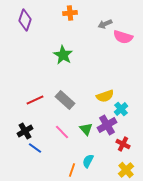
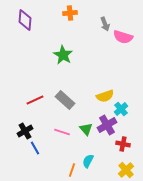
purple diamond: rotated 15 degrees counterclockwise
gray arrow: rotated 88 degrees counterclockwise
pink line: rotated 28 degrees counterclockwise
red cross: rotated 16 degrees counterclockwise
blue line: rotated 24 degrees clockwise
